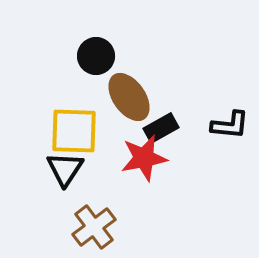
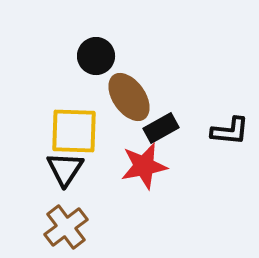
black L-shape: moved 6 px down
red star: moved 8 px down
brown cross: moved 28 px left
